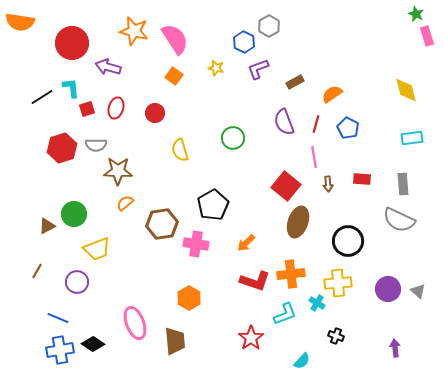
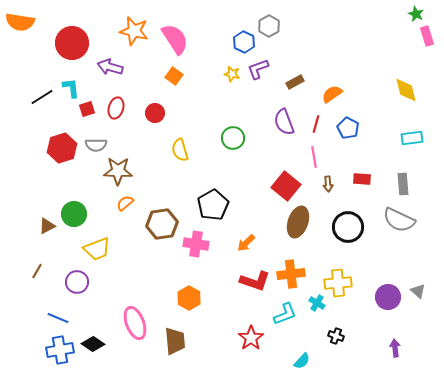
purple arrow at (108, 67): moved 2 px right
yellow star at (216, 68): moved 16 px right, 6 px down
black circle at (348, 241): moved 14 px up
purple circle at (388, 289): moved 8 px down
